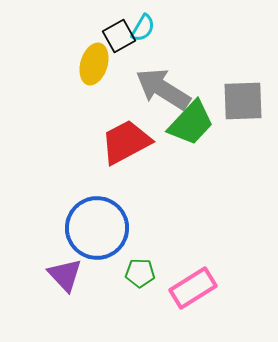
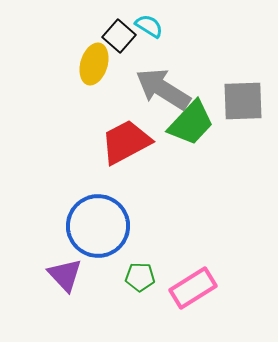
cyan semicircle: moved 6 px right, 2 px up; rotated 88 degrees counterclockwise
black square: rotated 20 degrees counterclockwise
blue circle: moved 1 px right, 2 px up
green pentagon: moved 4 px down
